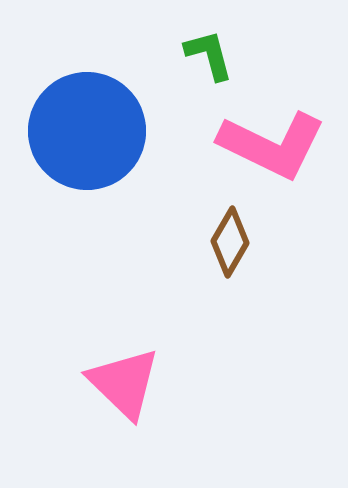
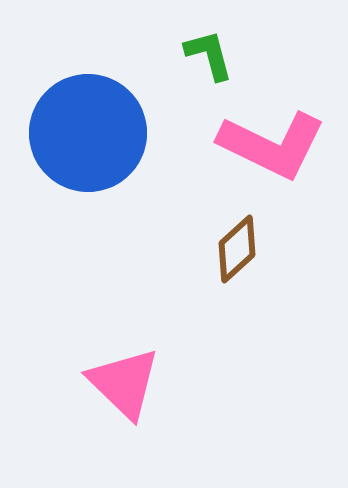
blue circle: moved 1 px right, 2 px down
brown diamond: moved 7 px right, 7 px down; rotated 18 degrees clockwise
